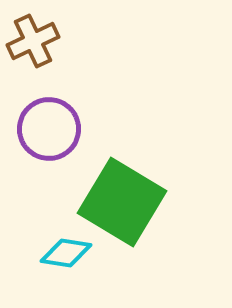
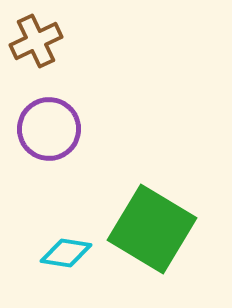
brown cross: moved 3 px right
green square: moved 30 px right, 27 px down
